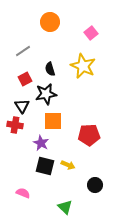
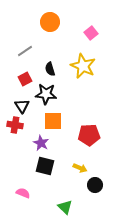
gray line: moved 2 px right
black star: rotated 15 degrees clockwise
yellow arrow: moved 12 px right, 3 px down
